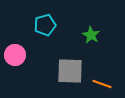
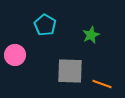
cyan pentagon: rotated 25 degrees counterclockwise
green star: rotated 18 degrees clockwise
